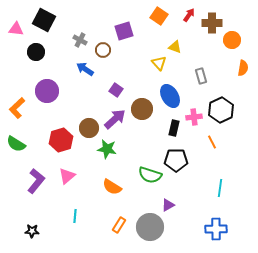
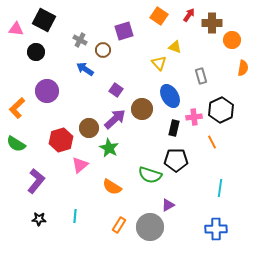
green star at (107, 149): moved 2 px right, 1 px up; rotated 18 degrees clockwise
pink triangle at (67, 176): moved 13 px right, 11 px up
black star at (32, 231): moved 7 px right, 12 px up
